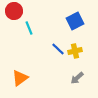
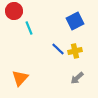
orange triangle: rotated 12 degrees counterclockwise
